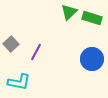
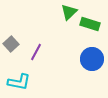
green rectangle: moved 2 px left, 6 px down
